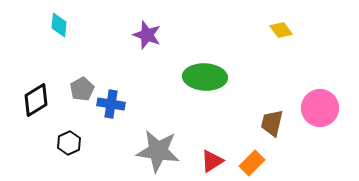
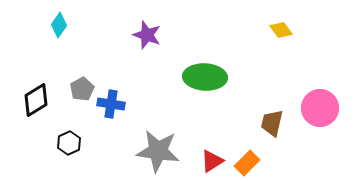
cyan diamond: rotated 30 degrees clockwise
orange rectangle: moved 5 px left
